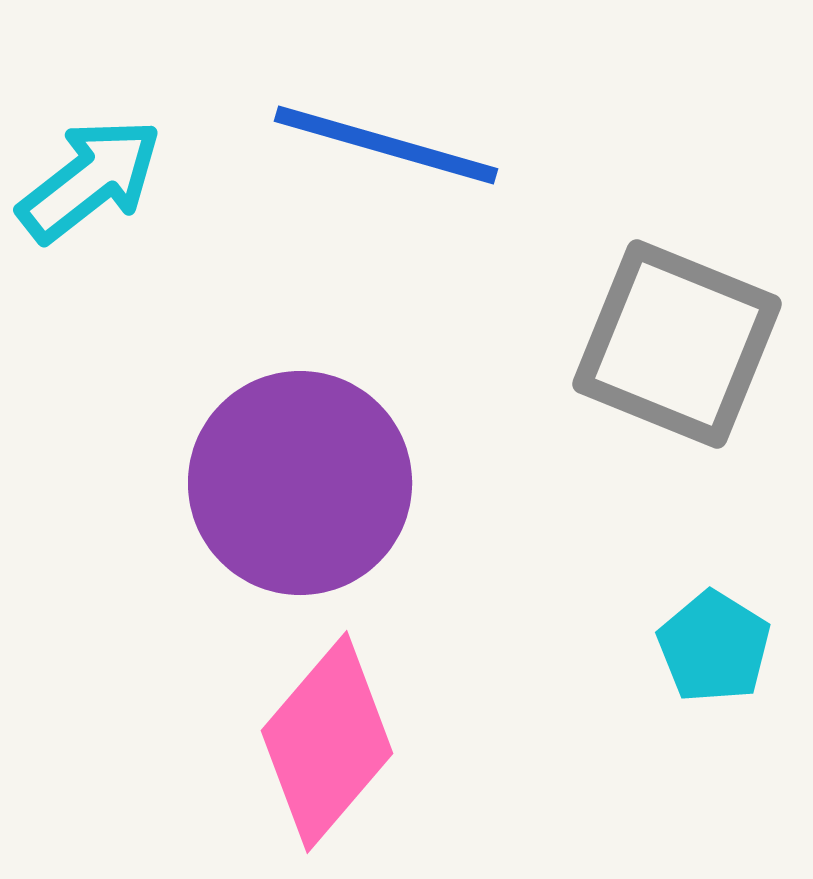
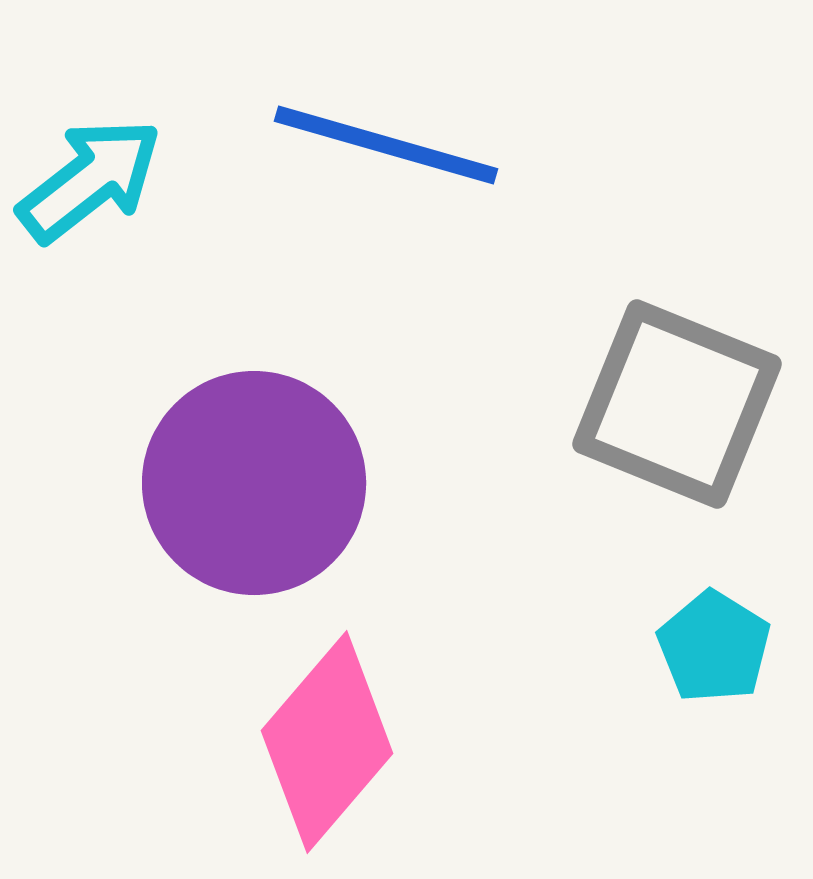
gray square: moved 60 px down
purple circle: moved 46 px left
